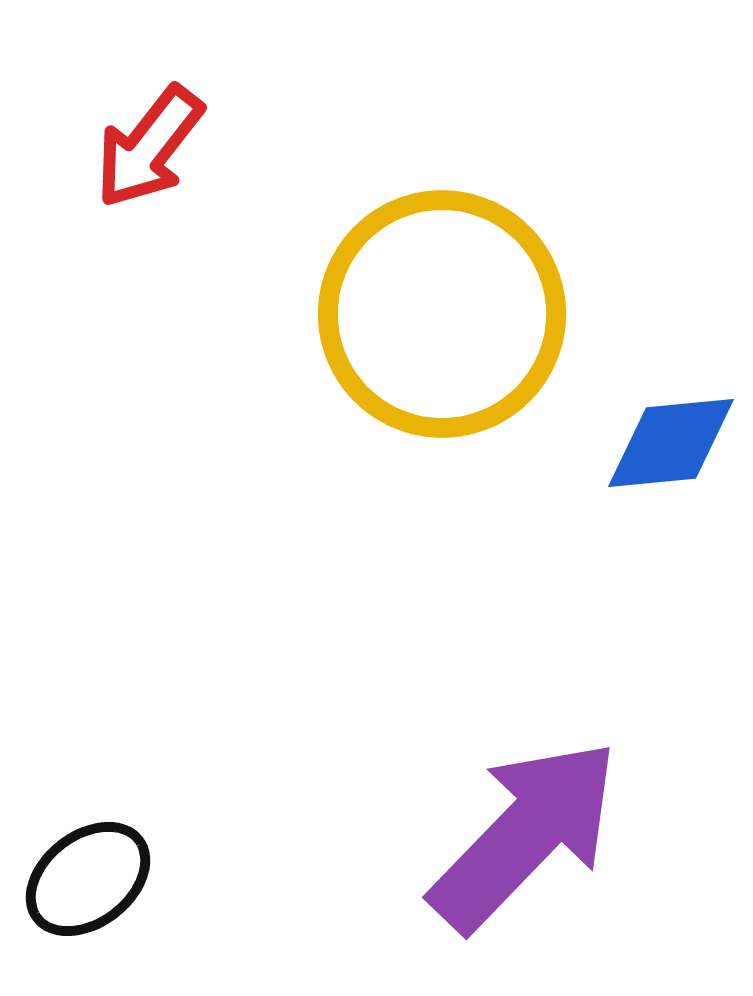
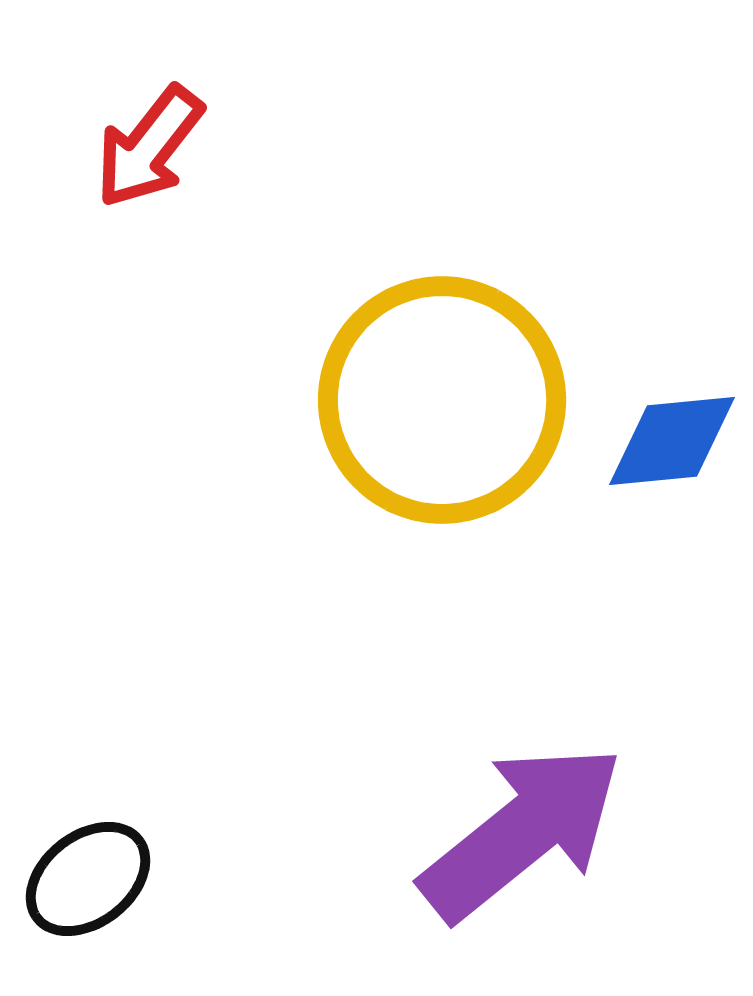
yellow circle: moved 86 px down
blue diamond: moved 1 px right, 2 px up
purple arrow: moved 3 px left, 3 px up; rotated 7 degrees clockwise
